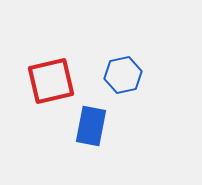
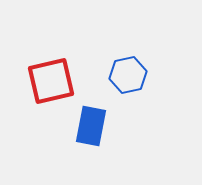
blue hexagon: moved 5 px right
